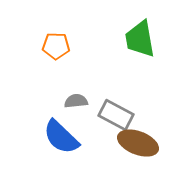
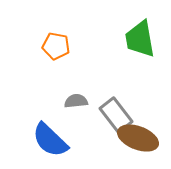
orange pentagon: rotated 8 degrees clockwise
gray rectangle: rotated 24 degrees clockwise
blue semicircle: moved 11 px left, 3 px down
brown ellipse: moved 5 px up
